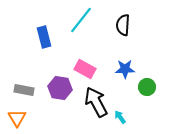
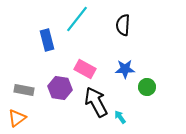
cyan line: moved 4 px left, 1 px up
blue rectangle: moved 3 px right, 3 px down
orange triangle: rotated 24 degrees clockwise
